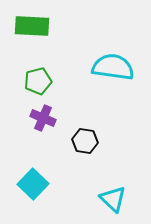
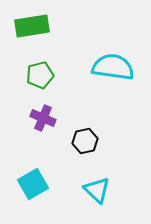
green rectangle: rotated 12 degrees counterclockwise
green pentagon: moved 2 px right, 6 px up
black hexagon: rotated 20 degrees counterclockwise
cyan square: rotated 16 degrees clockwise
cyan triangle: moved 16 px left, 9 px up
